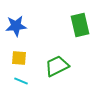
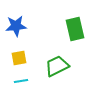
green rectangle: moved 5 px left, 4 px down
yellow square: rotated 14 degrees counterclockwise
cyan line: rotated 32 degrees counterclockwise
